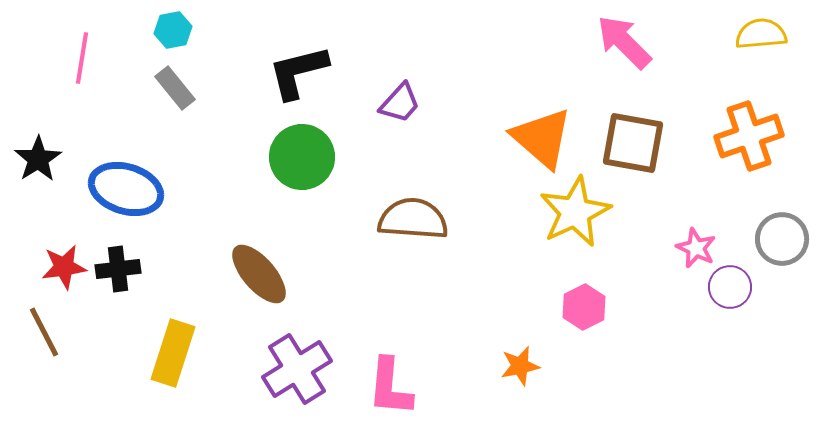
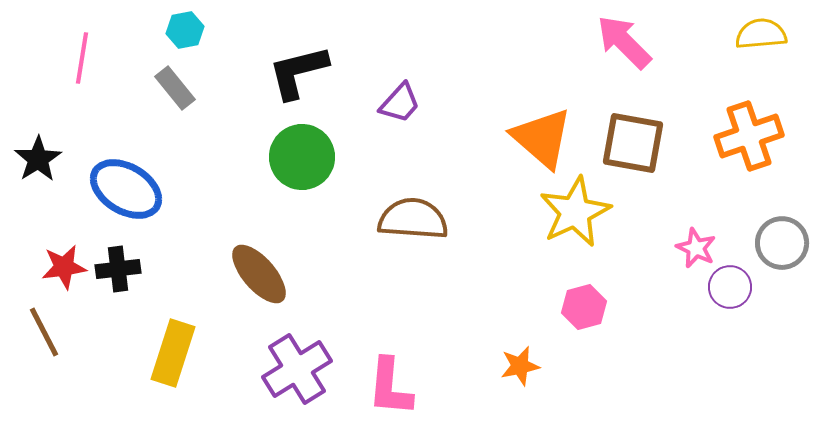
cyan hexagon: moved 12 px right
blue ellipse: rotated 14 degrees clockwise
gray circle: moved 4 px down
pink hexagon: rotated 12 degrees clockwise
